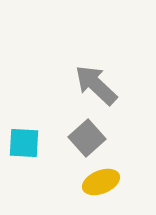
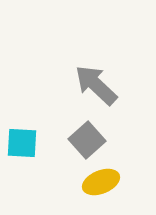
gray square: moved 2 px down
cyan square: moved 2 px left
